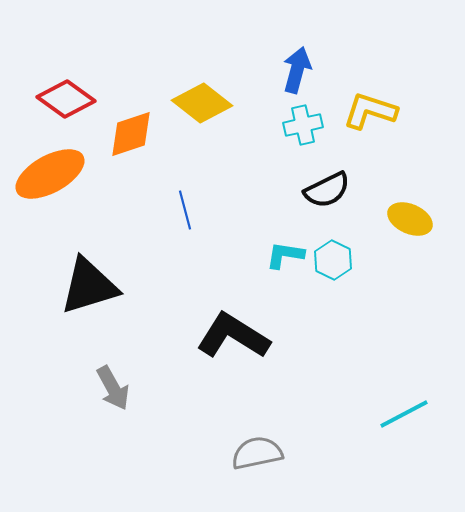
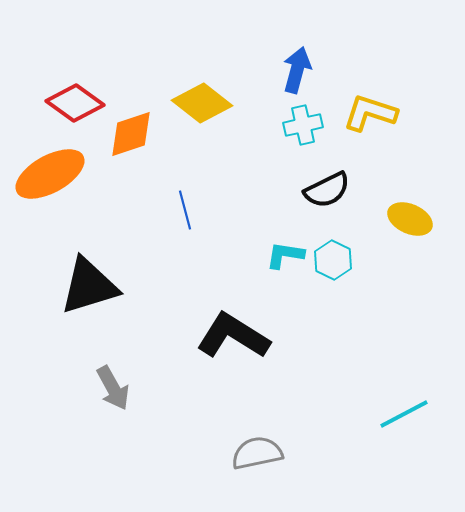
red diamond: moved 9 px right, 4 px down
yellow L-shape: moved 2 px down
